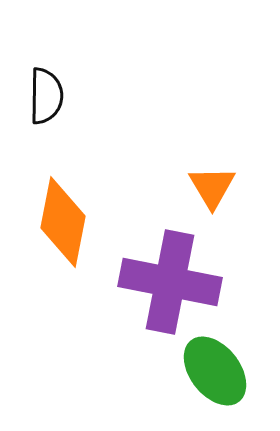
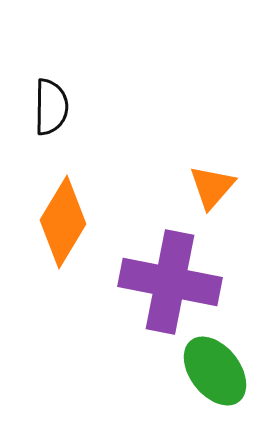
black semicircle: moved 5 px right, 11 px down
orange triangle: rotated 12 degrees clockwise
orange diamond: rotated 20 degrees clockwise
